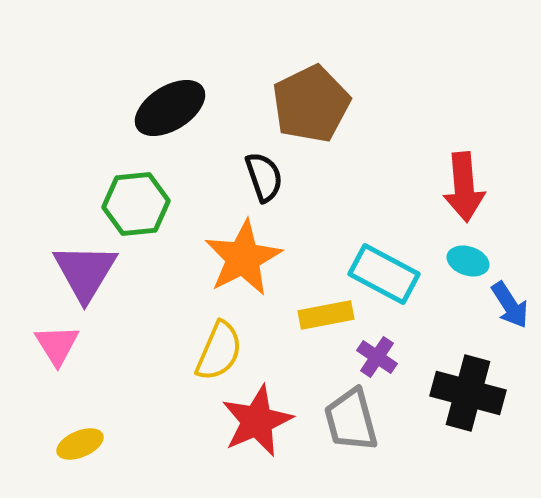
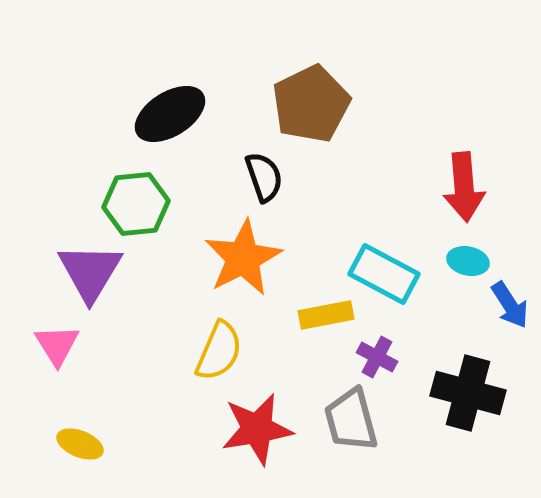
black ellipse: moved 6 px down
cyan ellipse: rotated 6 degrees counterclockwise
purple triangle: moved 5 px right
purple cross: rotated 6 degrees counterclockwise
red star: moved 8 px down; rotated 14 degrees clockwise
yellow ellipse: rotated 45 degrees clockwise
